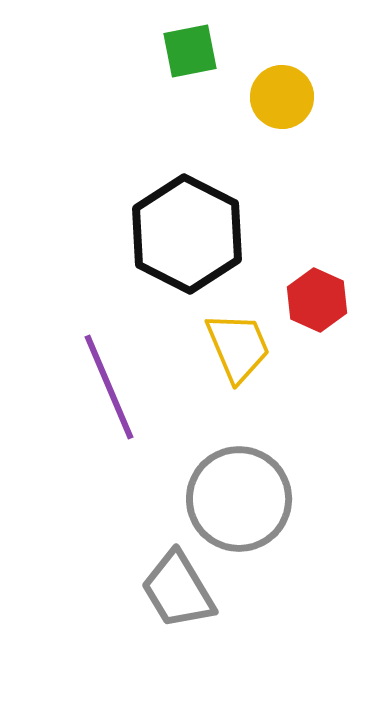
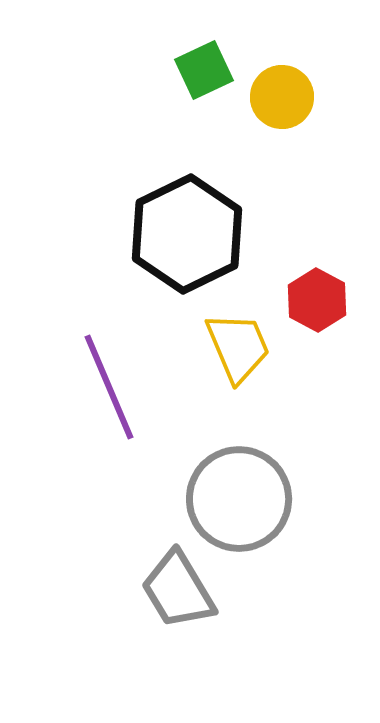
green square: moved 14 px right, 19 px down; rotated 14 degrees counterclockwise
black hexagon: rotated 7 degrees clockwise
red hexagon: rotated 4 degrees clockwise
